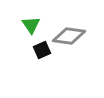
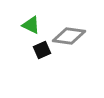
green triangle: rotated 30 degrees counterclockwise
